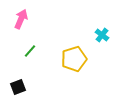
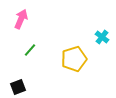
cyan cross: moved 2 px down
green line: moved 1 px up
